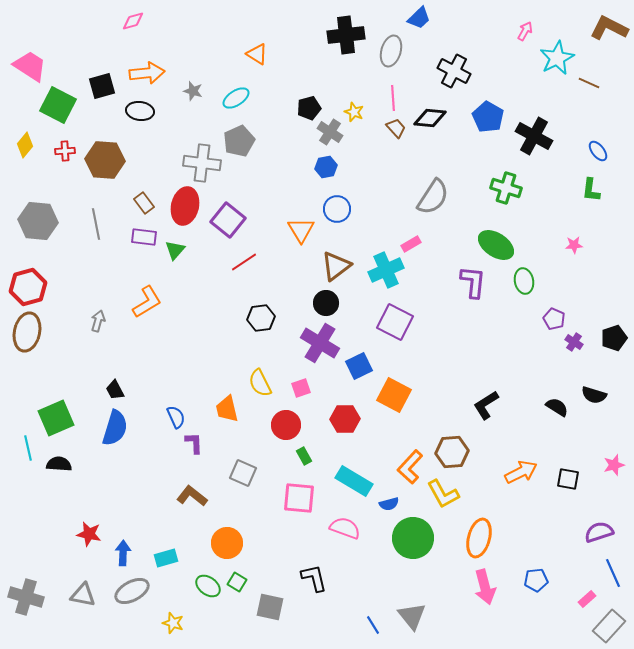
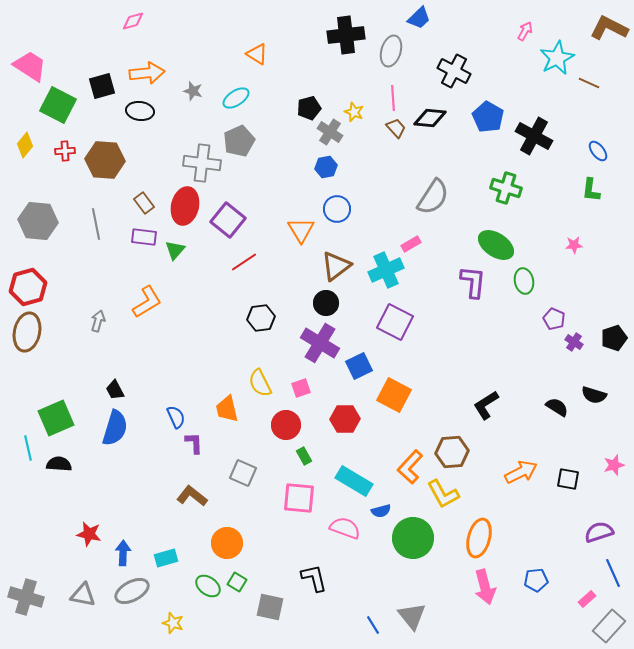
blue semicircle at (389, 504): moved 8 px left, 7 px down
